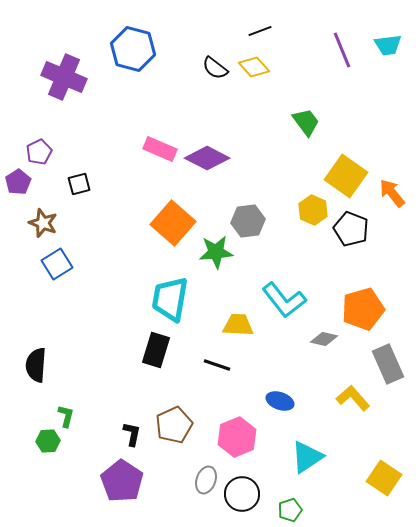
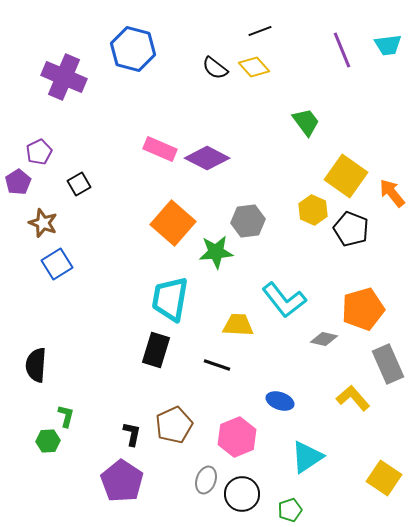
black square at (79, 184): rotated 15 degrees counterclockwise
